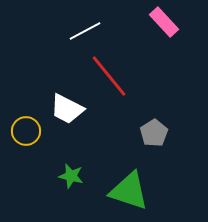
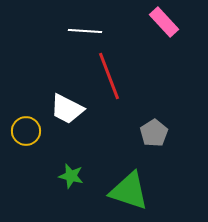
white line: rotated 32 degrees clockwise
red line: rotated 18 degrees clockwise
